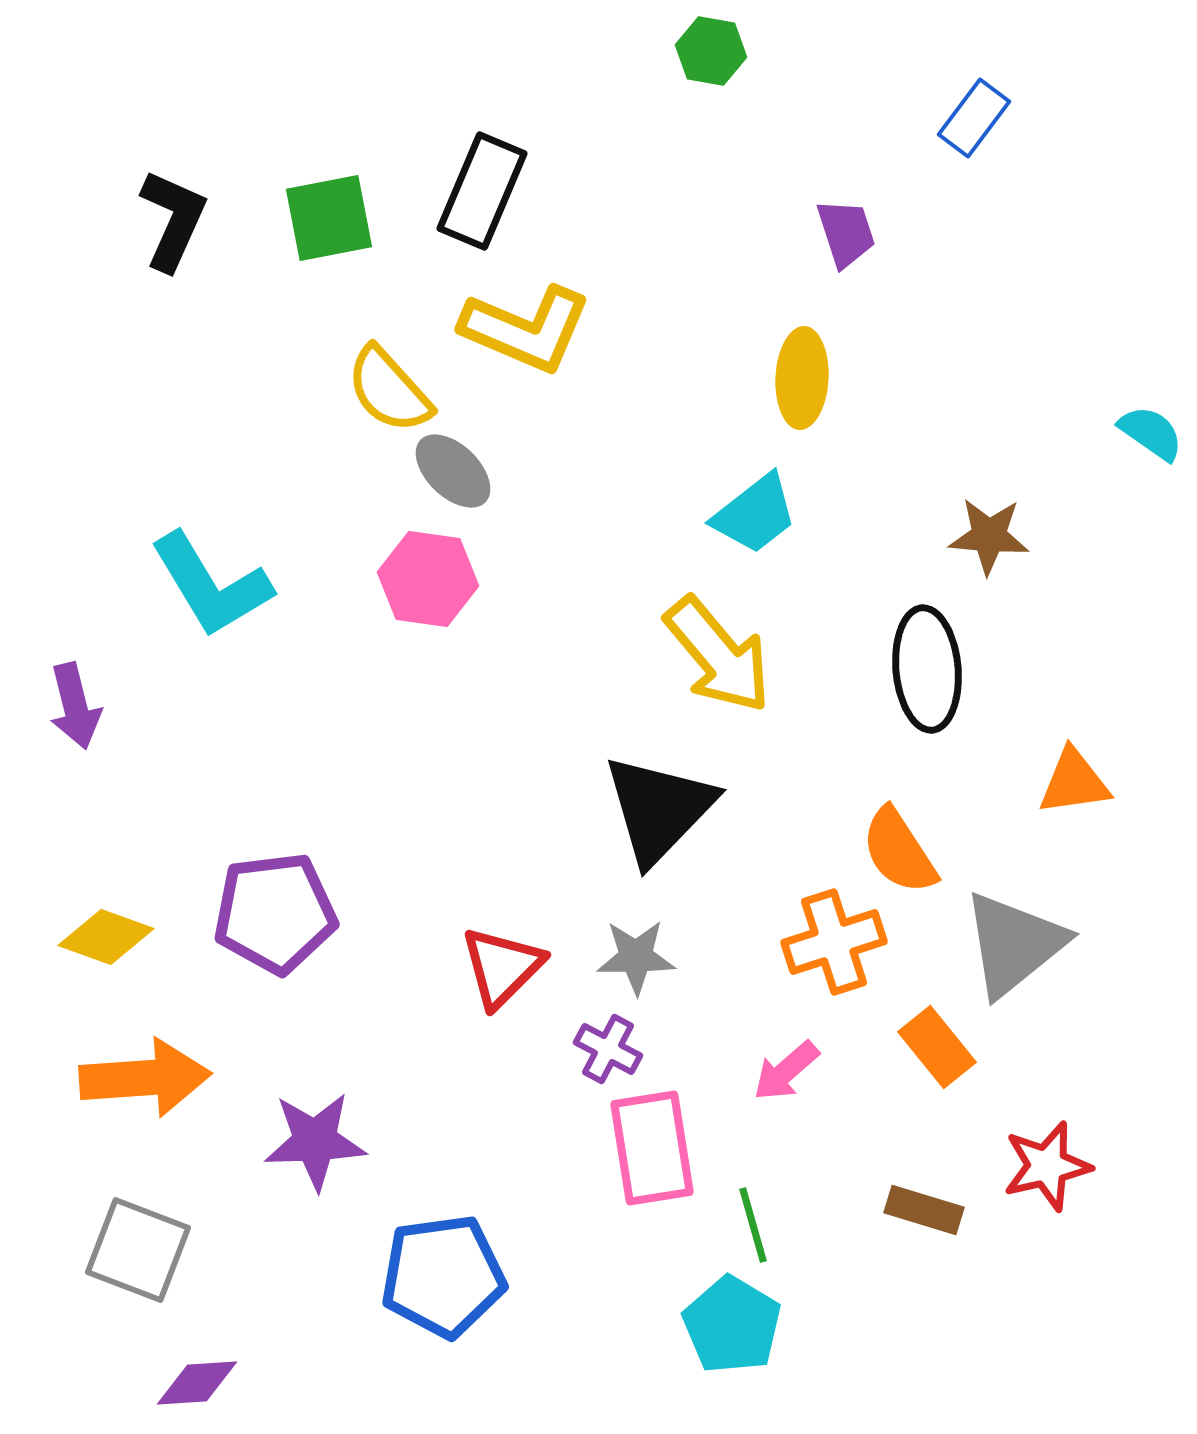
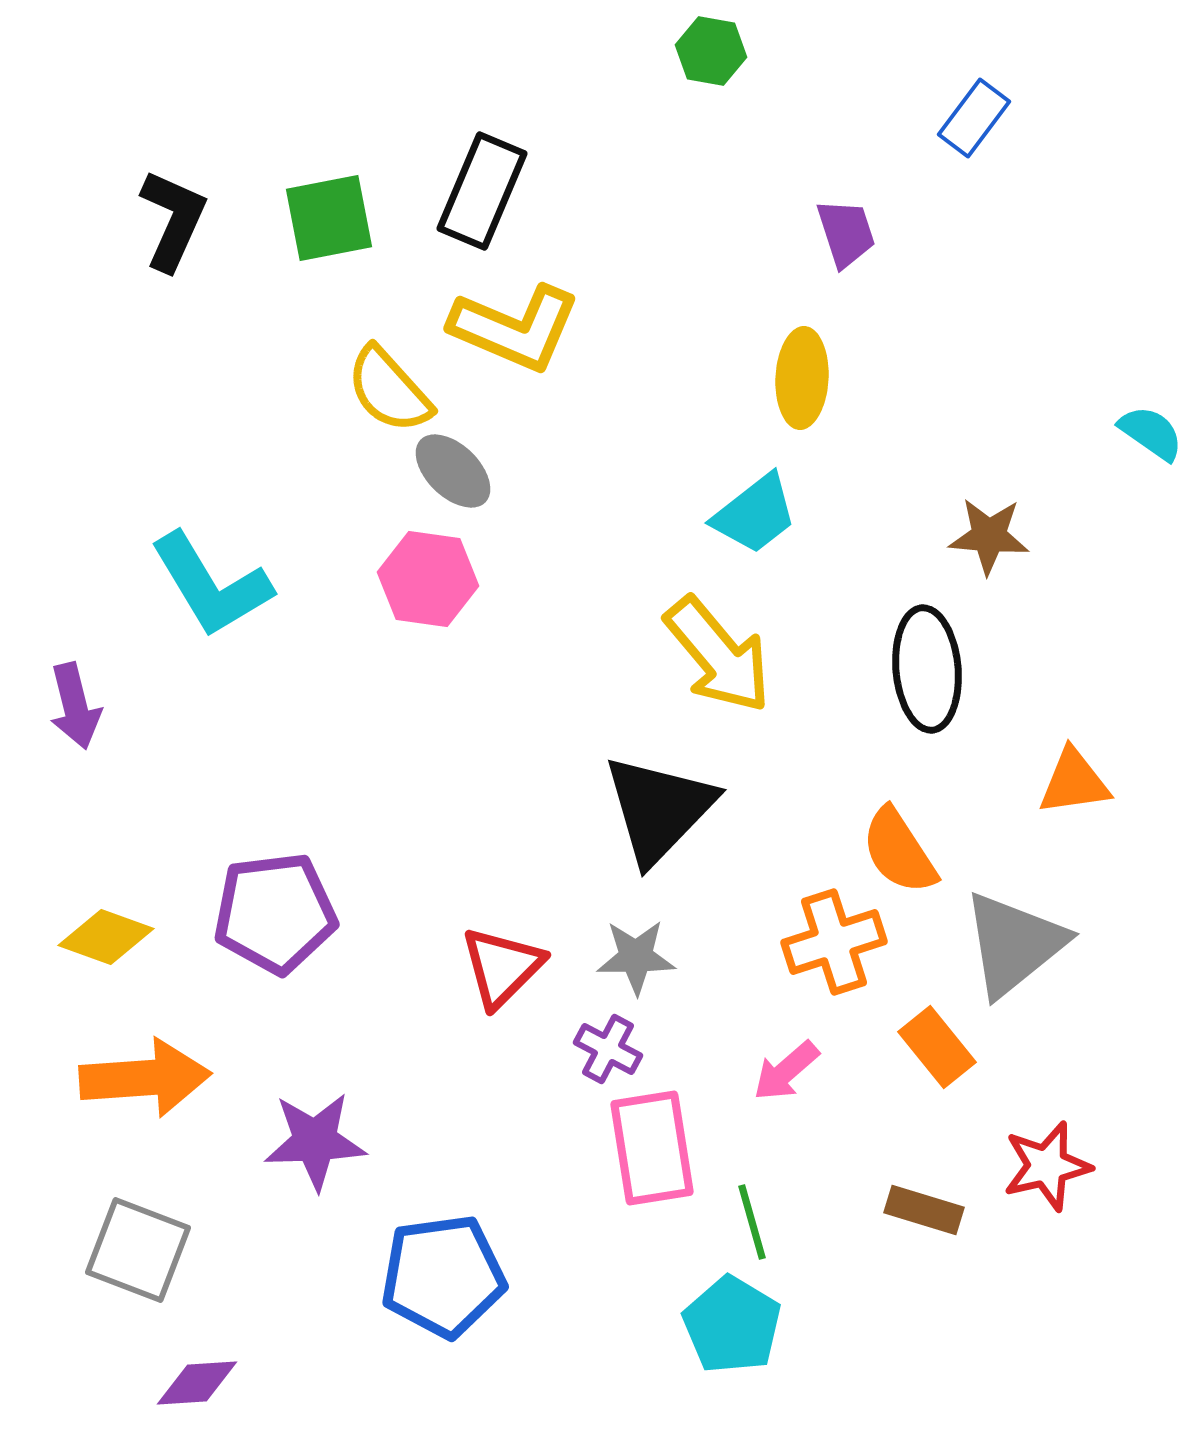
yellow L-shape: moved 11 px left, 1 px up
green line: moved 1 px left, 3 px up
